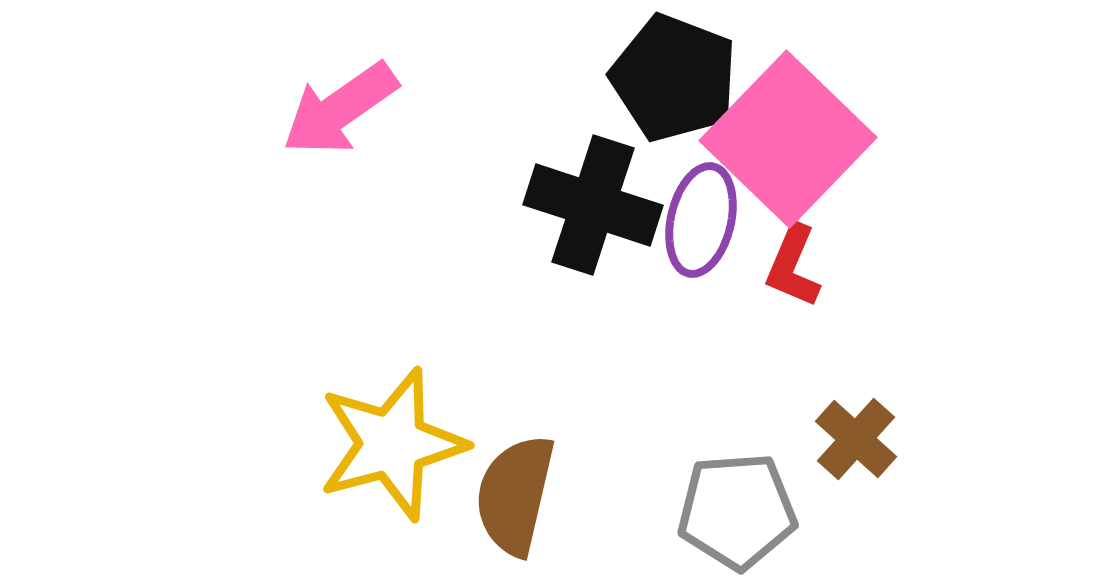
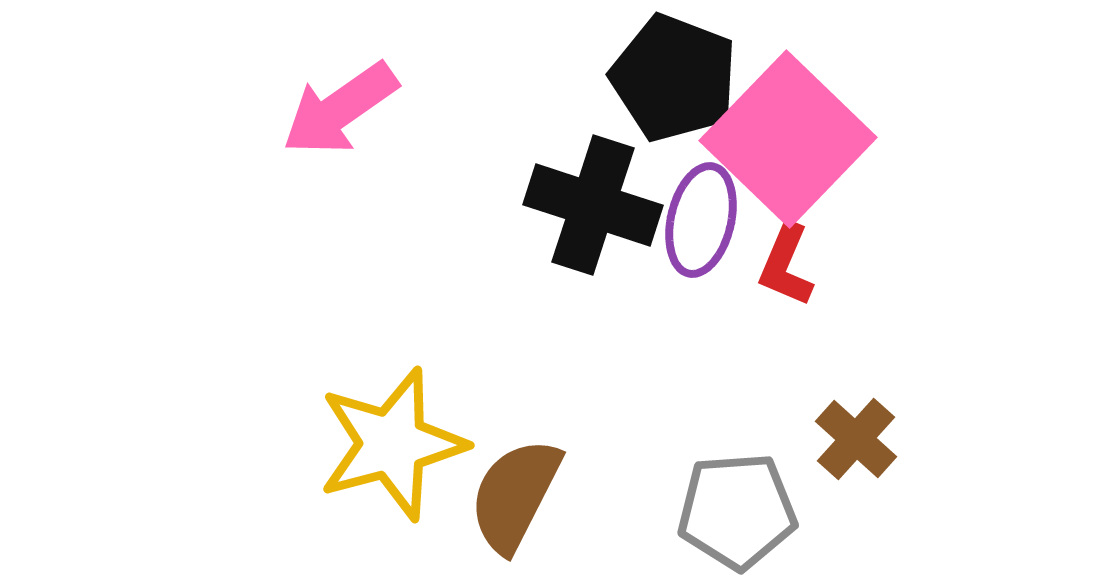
red L-shape: moved 7 px left, 1 px up
brown semicircle: rotated 14 degrees clockwise
